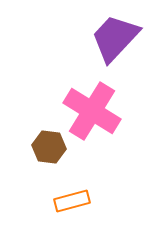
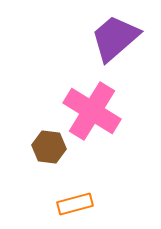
purple trapezoid: rotated 6 degrees clockwise
orange rectangle: moved 3 px right, 3 px down
